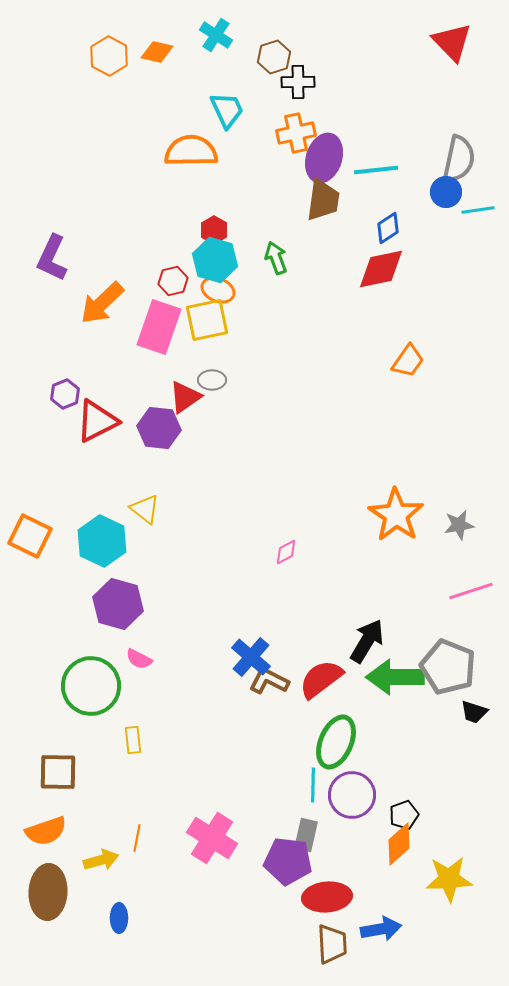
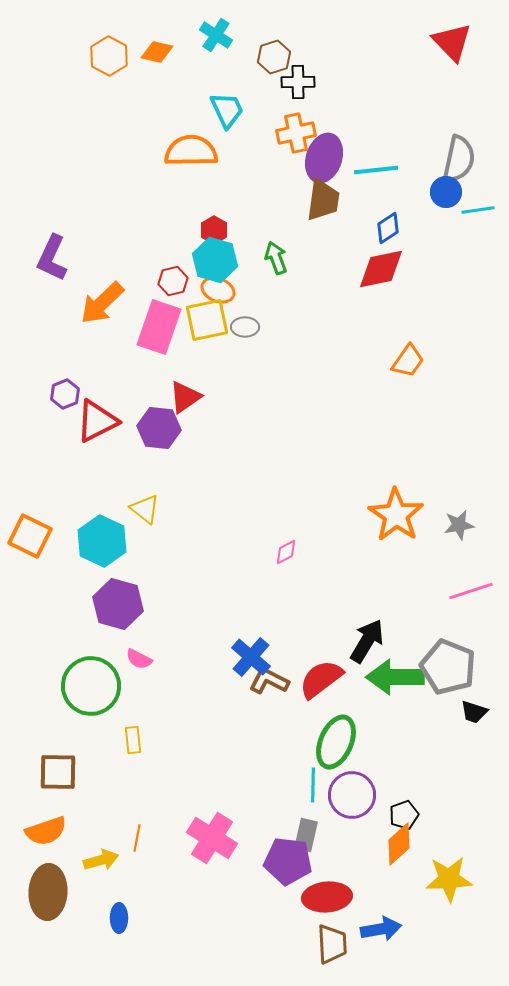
gray ellipse at (212, 380): moved 33 px right, 53 px up
